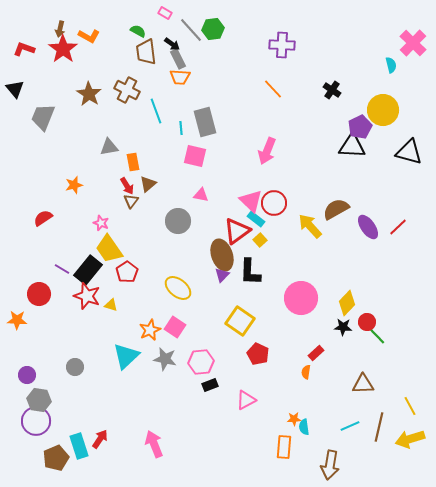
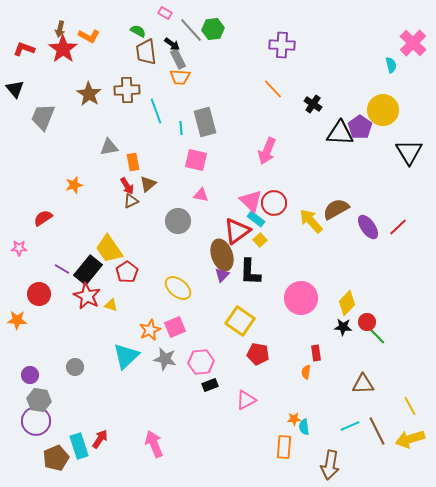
brown cross at (127, 90): rotated 30 degrees counterclockwise
black cross at (332, 90): moved 19 px left, 14 px down
purple pentagon at (360, 127): rotated 10 degrees counterclockwise
black triangle at (352, 146): moved 12 px left, 13 px up
black triangle at (409, 152): rotated 44 degrees clockwise
pink square at (195, 156): moved 1 px right, 4 px down
brown triangle at (131, 201): rotated 28 degrees clockwise
pink star at (101, 223): moved 82 px left, 25 px down; rotated 21 degrees counterclockwise
yellow arrow at (310, 226): moved 1 px right, 5 px up
red star at (87, 296): rotated 8 degrees clockwise
pink square at (175, 327): rotated 35 degrees clockwise
red rectangle at (316, 353): rotated 56 degrees counterclockwise
red pentagon at (258, 354): rotated 15 degrees counterclockwise
purple circle at (27, 375): moved 3 px right
brown line at (379, 427): moved 2 px left, 4 px down; rotated 40 degrees counterclockwise
